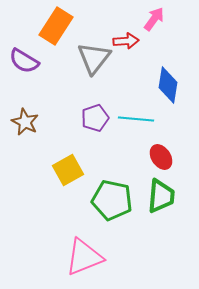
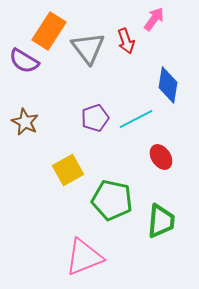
orange rectangle: moved 7 px left, 5 px down
red arrow: rotated 75 degrees clockwise
gray triangle: moved 6 px left, 10 px up; rotated 15 degrees counterclockwise
cyan line: rotated 32 degrees counterclockwise
green trapezoid: moved 25 px down
